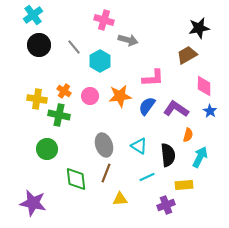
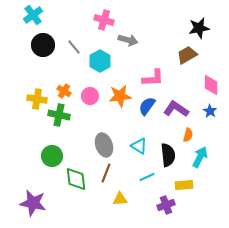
black circle: moved 4 px right
pink diamond: moved 7 px right, 1 px up
green circle: moved 5 px right, 7 px down
